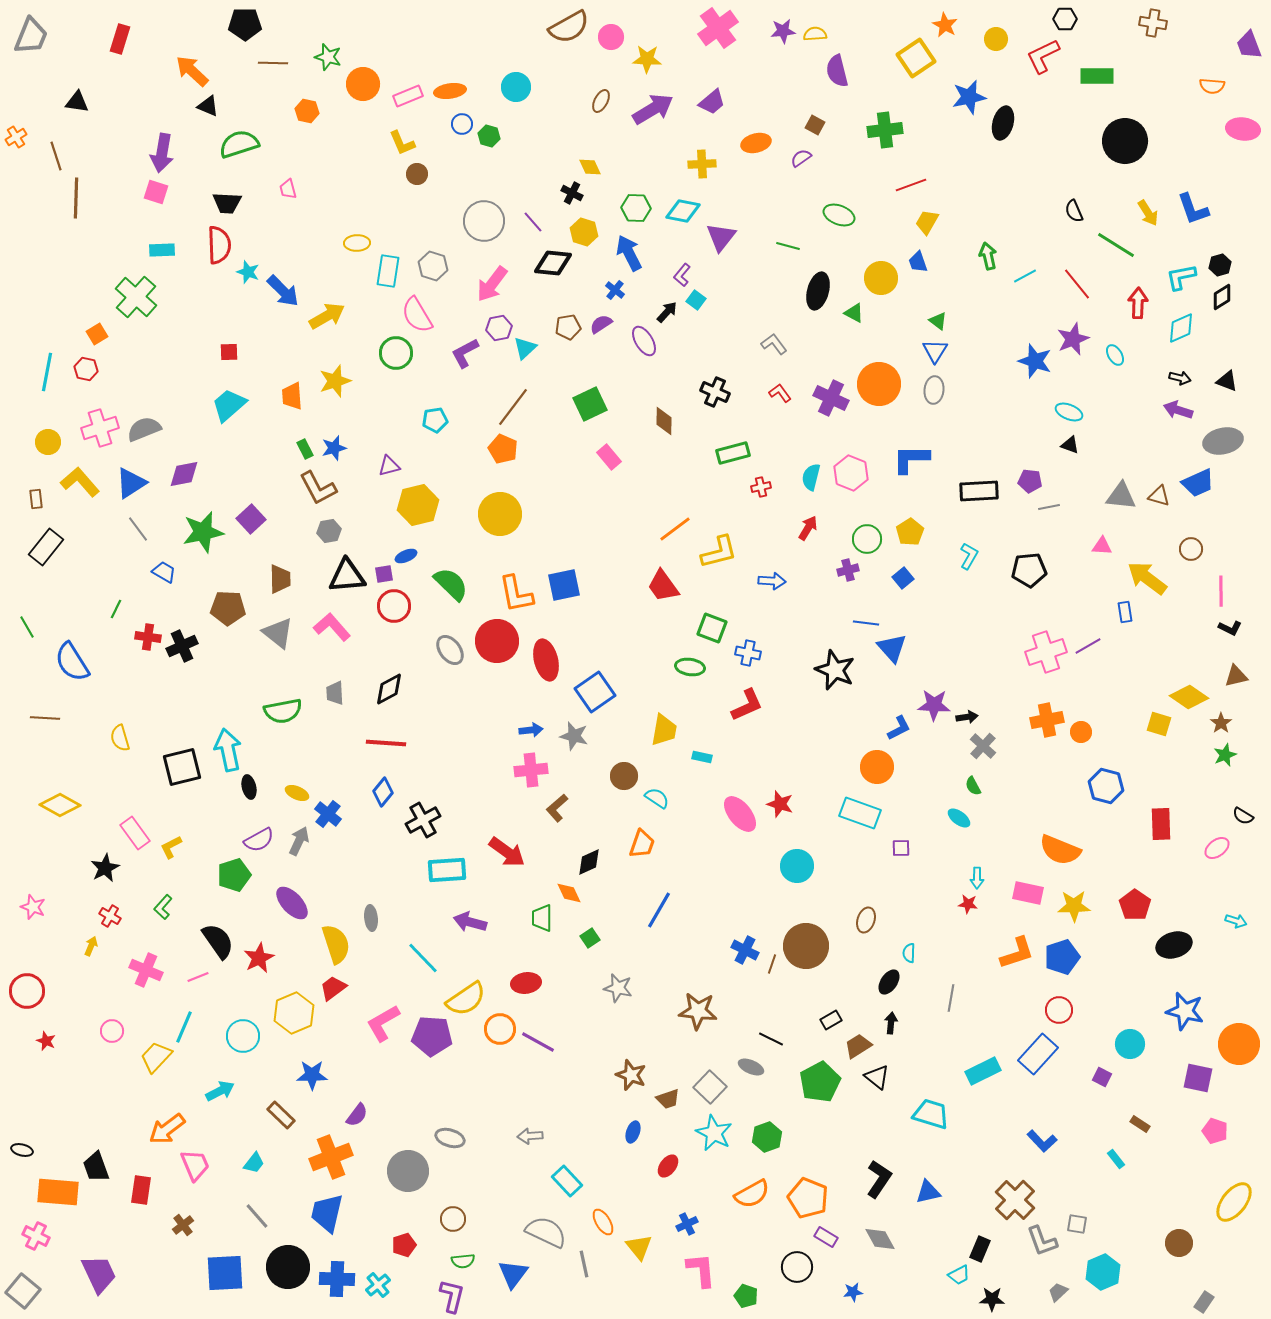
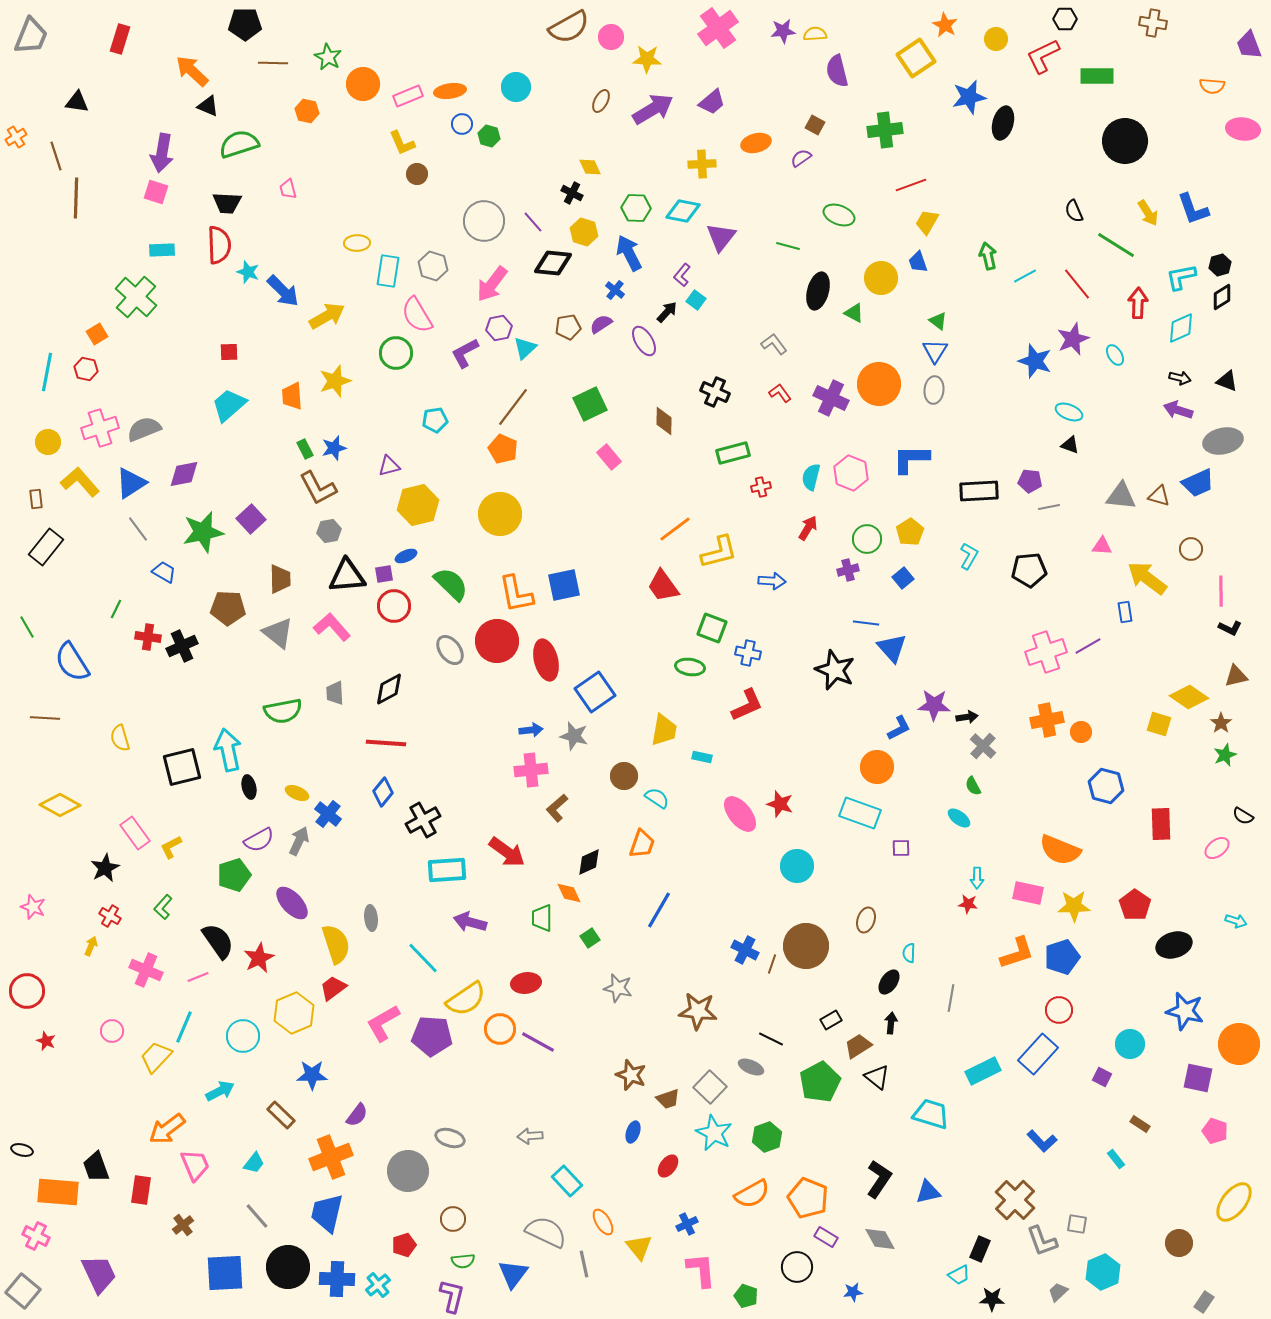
green star at (328, 57): rotated 12 degrees clockwise
